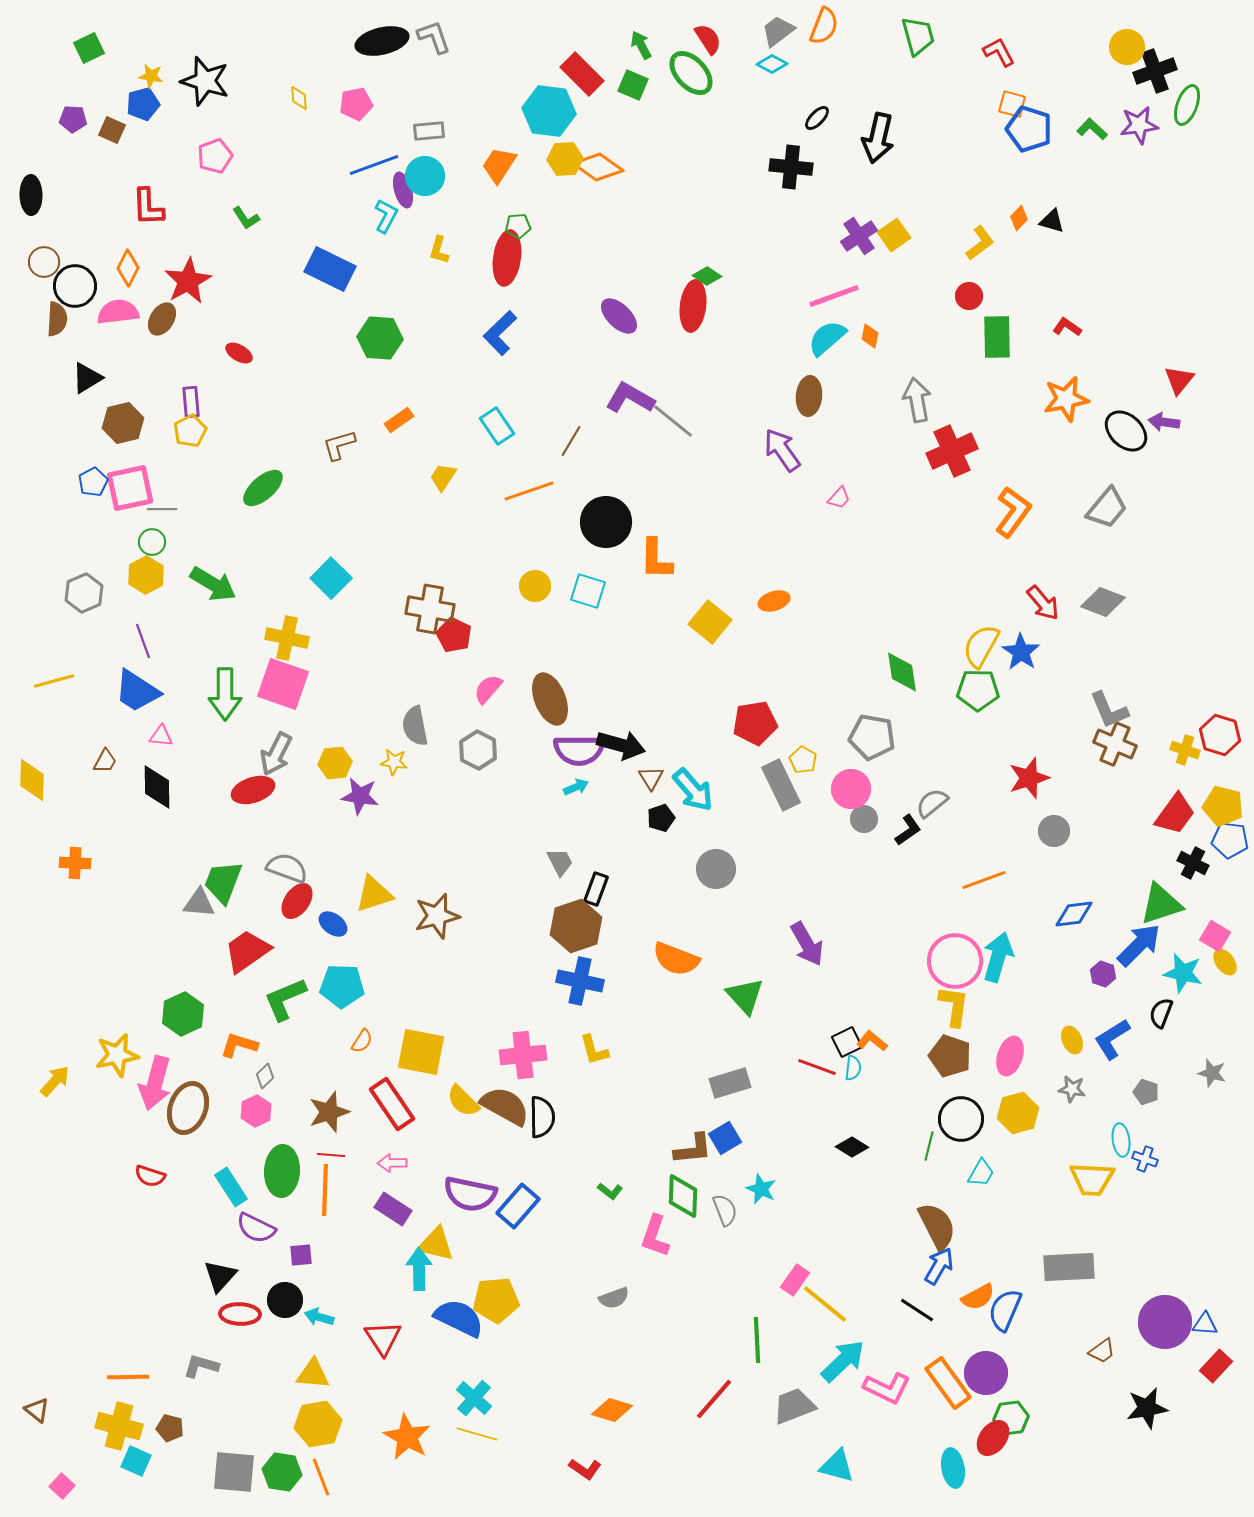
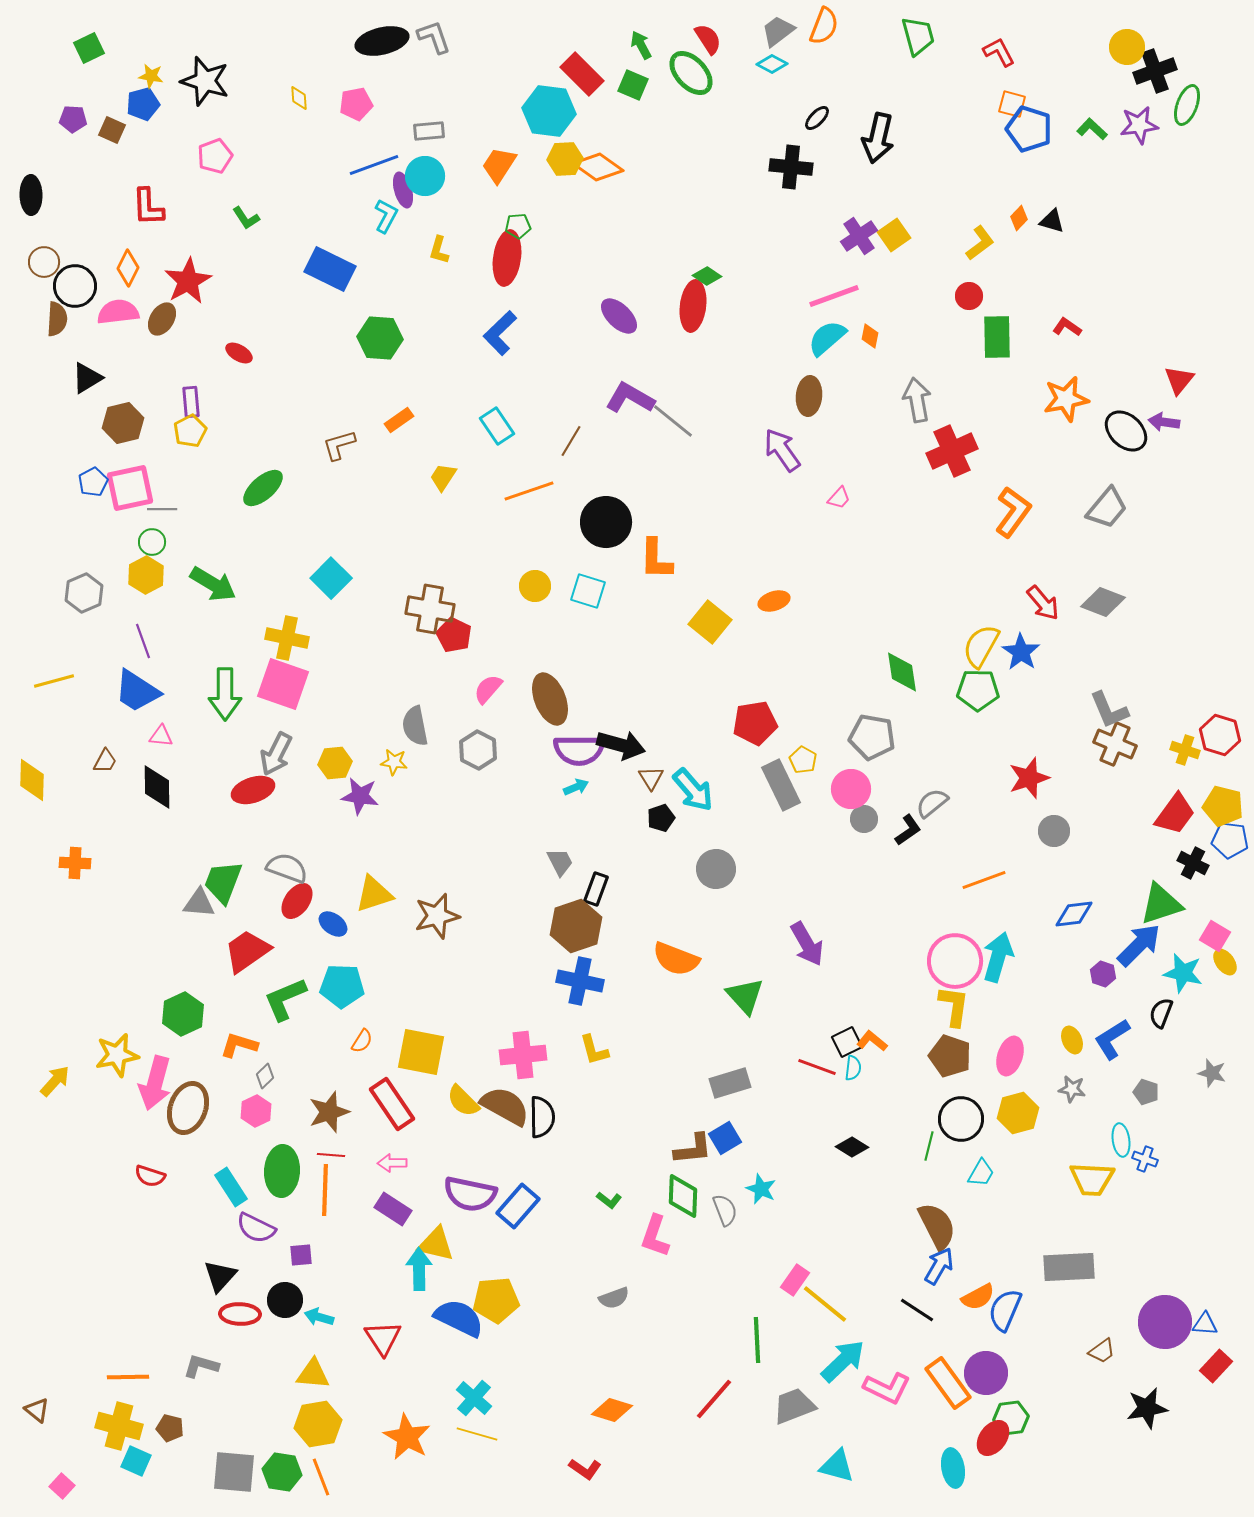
green L-shape at (610, 1191): moved 1 px left, 9 px down
